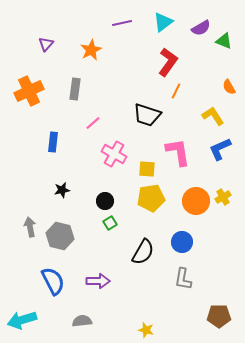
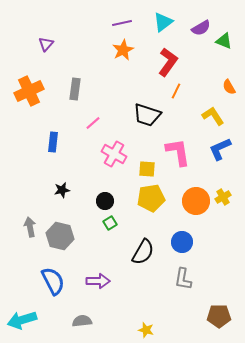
orange star: moved 32 px right
